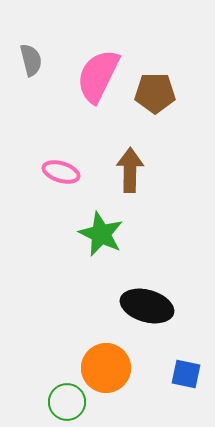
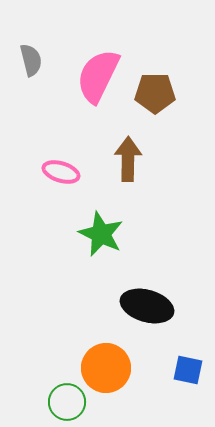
brown arrow: moved 2 px left, 11 px up
blue square: moved 2 px right, 4 px up
